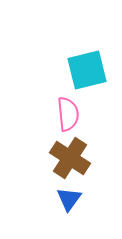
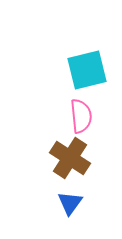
pink semicircle: moved 13 px right, 2 px down
blue triangle: moved 1 px right, 4 px down
